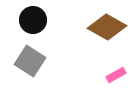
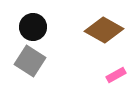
black circle: moved 7 px down
brown diamond: moved 3 px left, 3 px down
